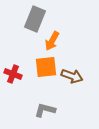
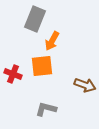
orange square: moved 4 px left, 1 px up
brown arrow: moved 13 px right, 9 px down
gray L-shape: moved 1 px right, 1 px up
